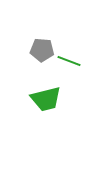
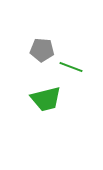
green line: moved 2 px right, 6 px down
